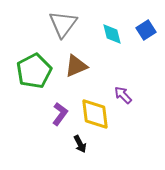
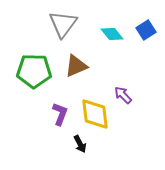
cyan diamond: rotated 25 degrees counterclockwise
green pentagon: rotated 28 degrees clockwise
purple L-shape: rotated 15 degrees counterclockwise
